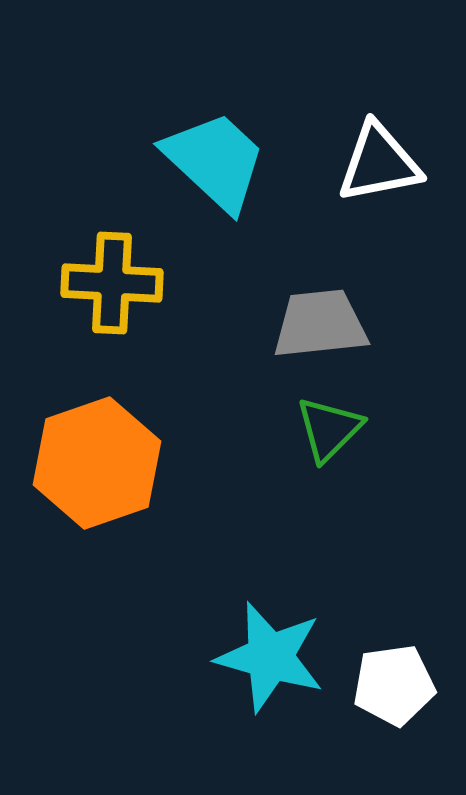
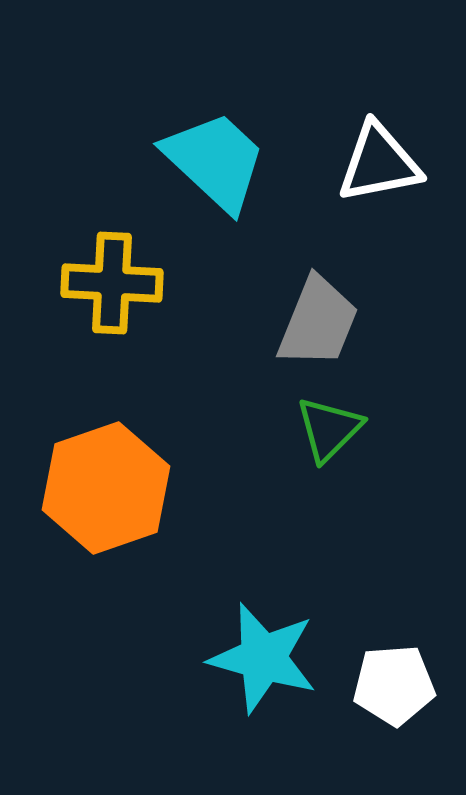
gray trapezoid: moved 2 px left, 2 px up; rotated 118 degrees clockwise
orange hexagon: moved 9 px right, 25 px down
cyan star: moved 7 px left, 1 px down
white pentagon: rotated 4 degrees clockwise
